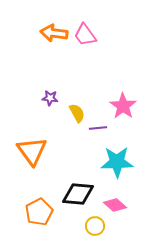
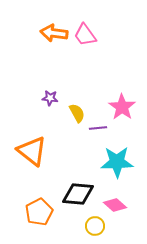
pink star: moved 1 px left, 1 px down
orange triangle: rotated 16 degrees counterclockwise
